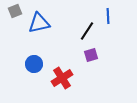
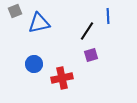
red cross: rotated 20 degrees clockwise
